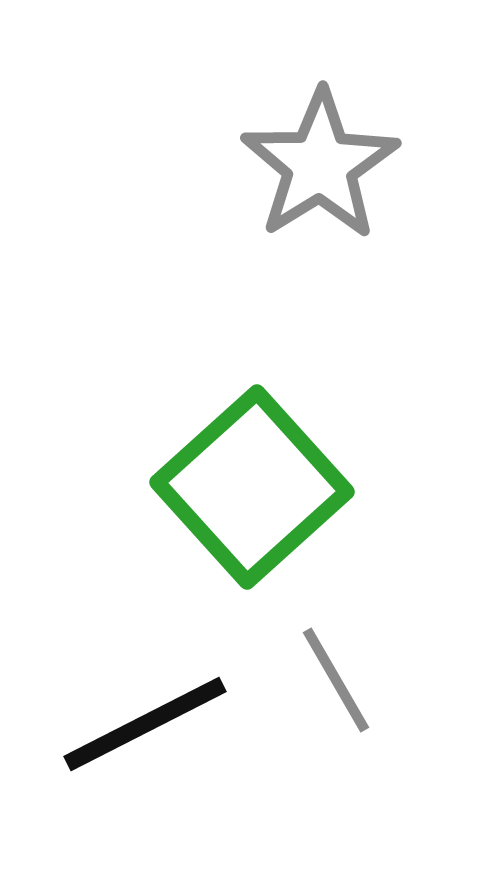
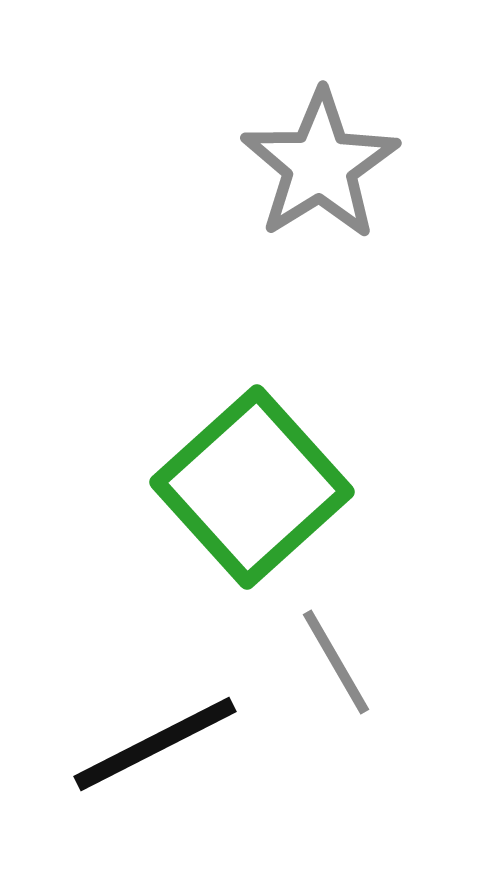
gray line: moved 18 px up
black line: moved 10 px right, 20 px down
